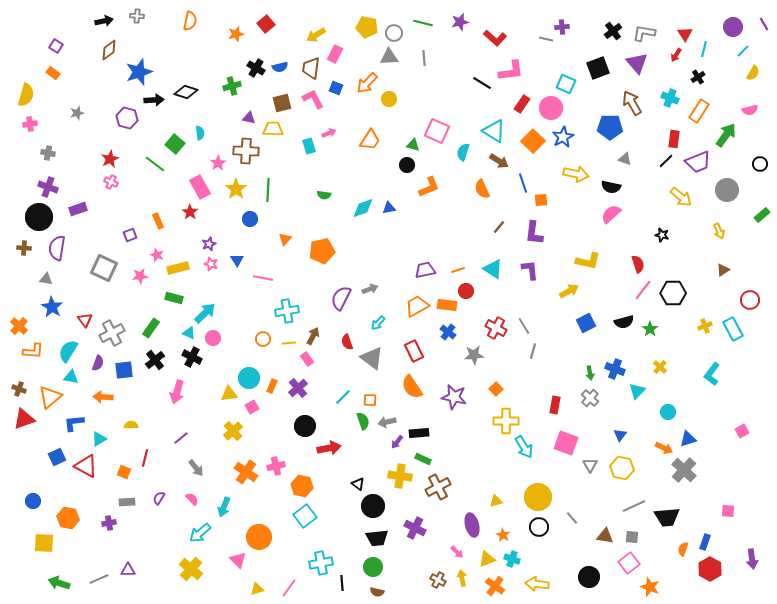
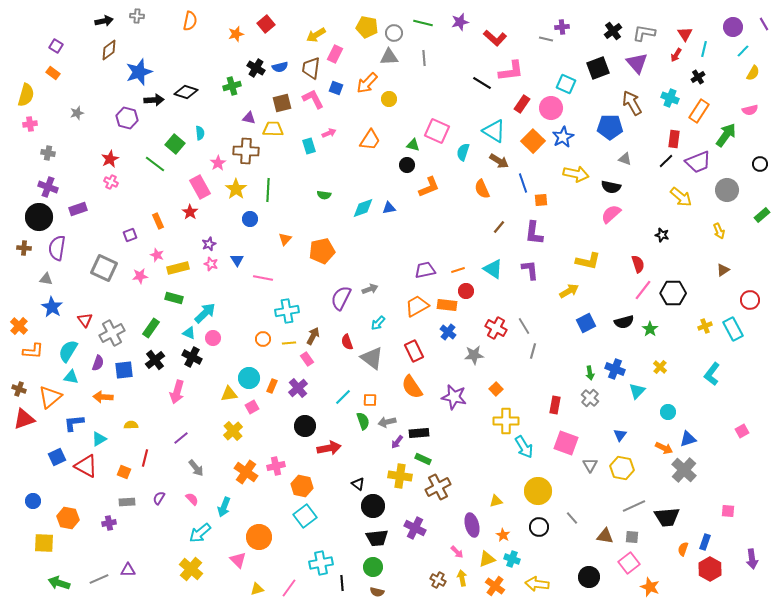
yellow circle at (538, 497): moved 6 px up
